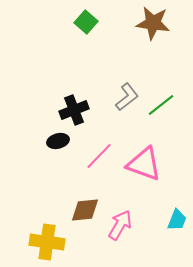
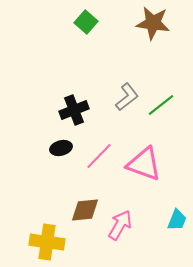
black ellipse: moved 3 px right, 7 px down
